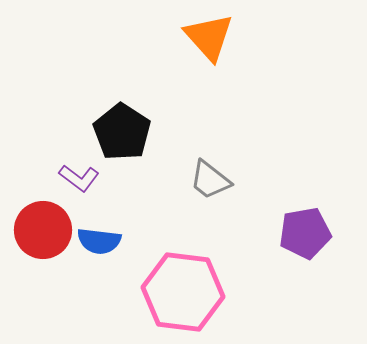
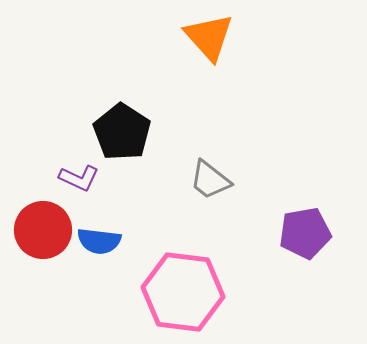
purple L-shape: rotated 12 degrees counterclockwise
